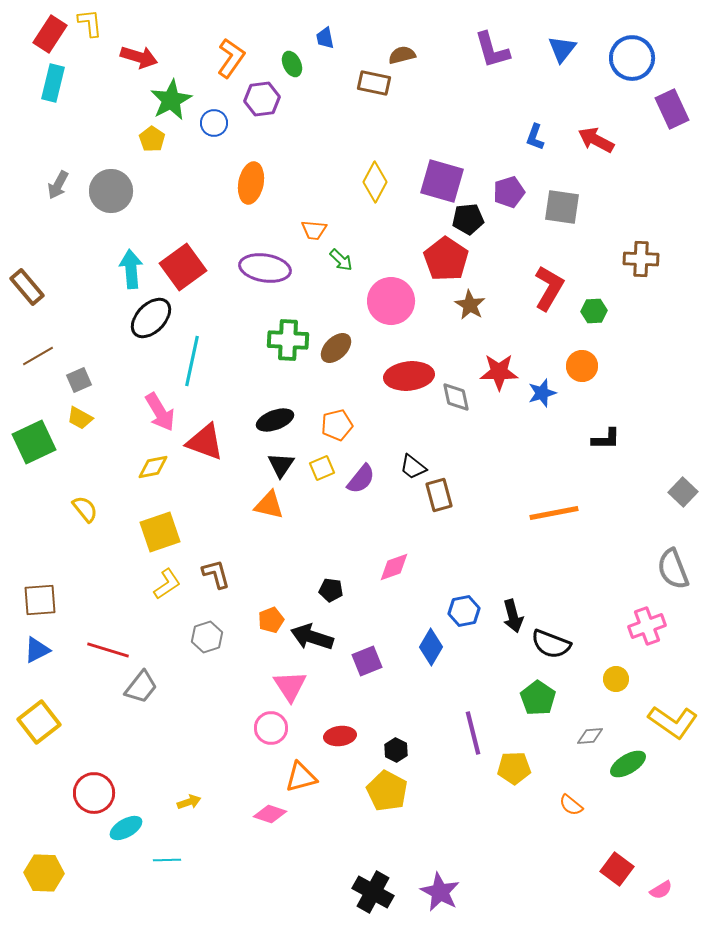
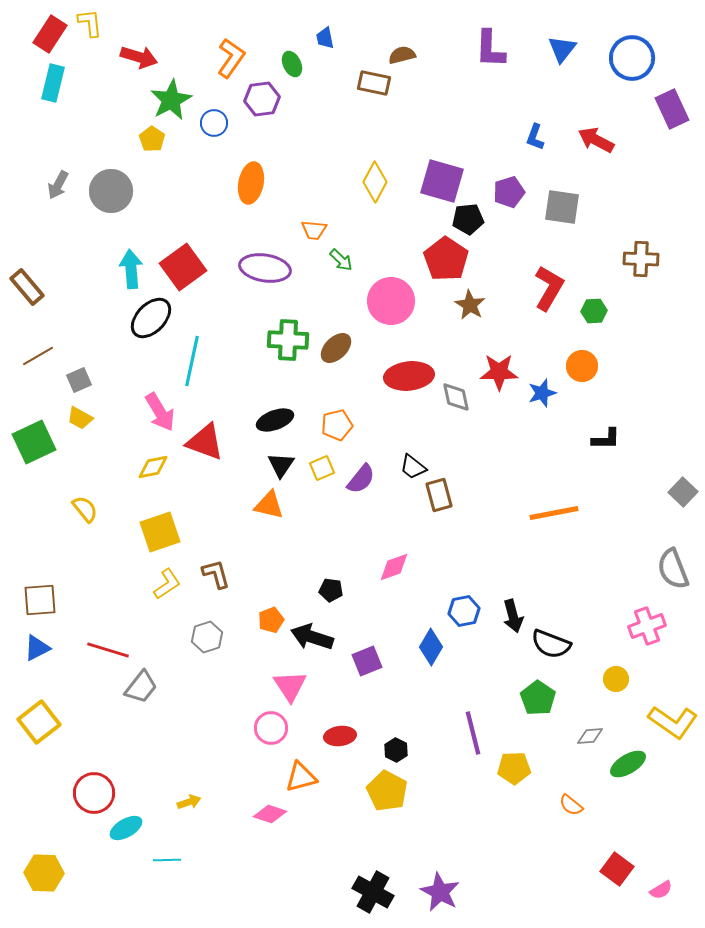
purple L-shape at (492, 50): moved 2 px left, 1 px up; rotated 18 degrees clockwise
blue triangle at (37, 650): moved 2 px up
